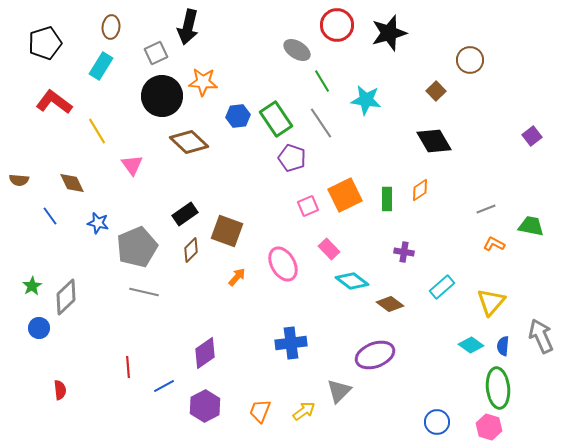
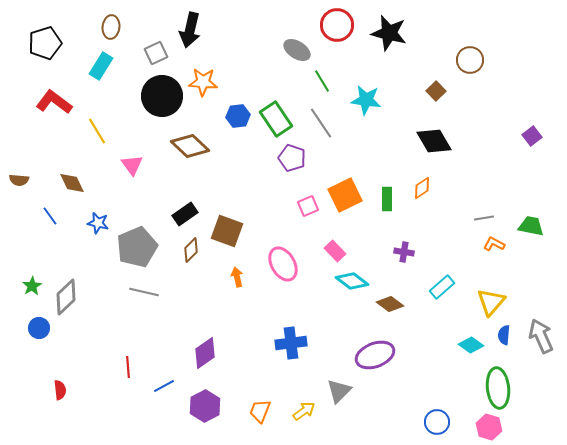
black arrow at (188, 27): moved 2 px right, 3 px down
black star at (389, 33): rotated 30 degrees clockwise
brown diamond at (189, 142): moved 1 px right, 4 px down
orange diamond at (420, 190): moved 2 px right, 2 px up
gray line at (486, 209): moved 2 px left, 9 px down; rotated 12 degrees clockwise
pink rectangle at (329, 249): moved 6 px right, 2 px down
orange arrow at (237, 277): rotated 54 degrees counterclockwise
blue semicircle at (503, 346): moved 1 px right, 11 px up
